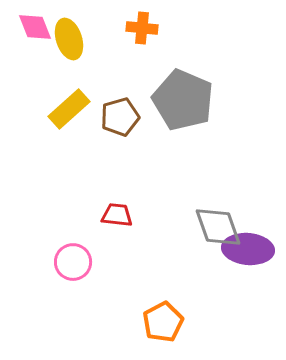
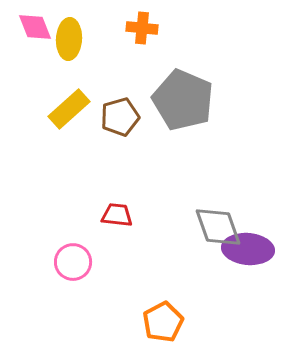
yellow ellipse: rotated 21 degrees clockwise
